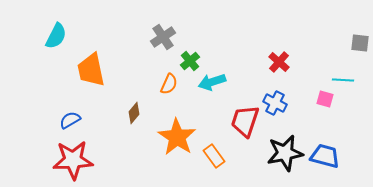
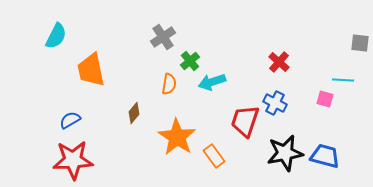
orange semicircle: rotated 15 degrees counterclockwise
